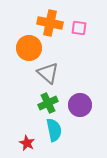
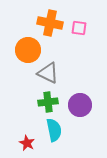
orange circle: moved 1 px left, 2 px down
gray triangle: rotated 15 degrees counterclockwise
green cross: moved 1 px up; rotated 18 degrees clockwise
